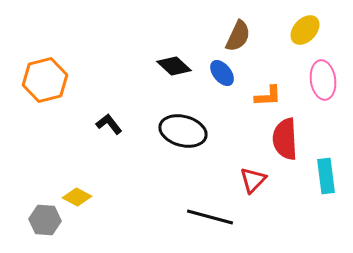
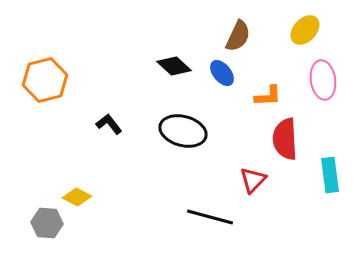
cyan rectangle: moved 4 px right, 1 px up
gray hexagon: moved 2 px right, 3 px down
